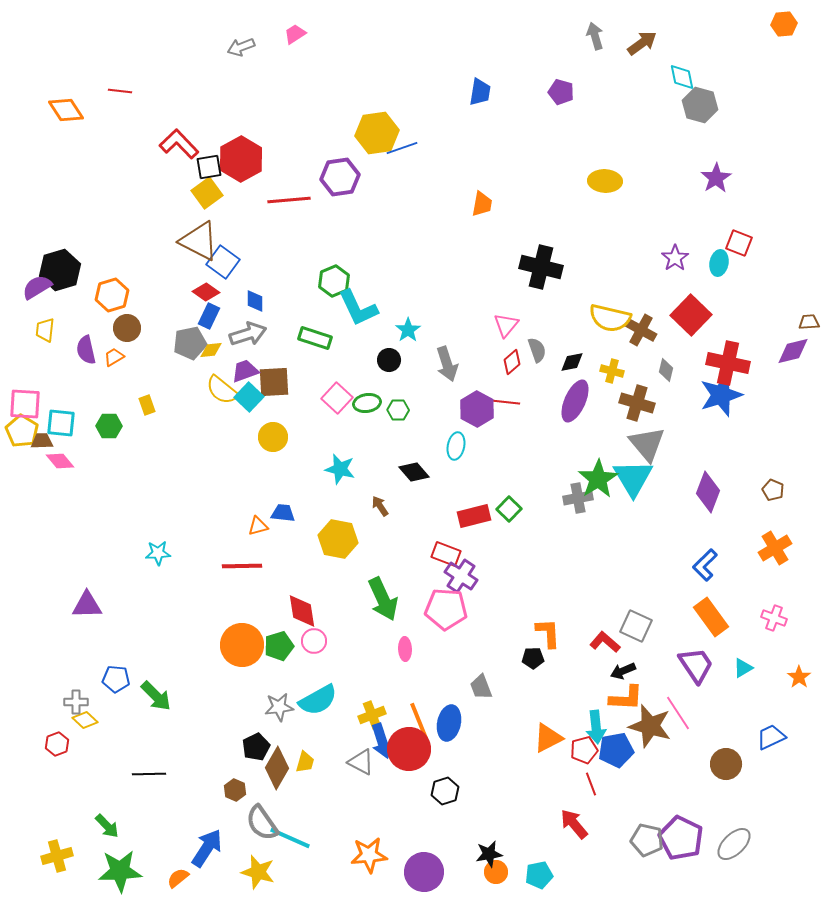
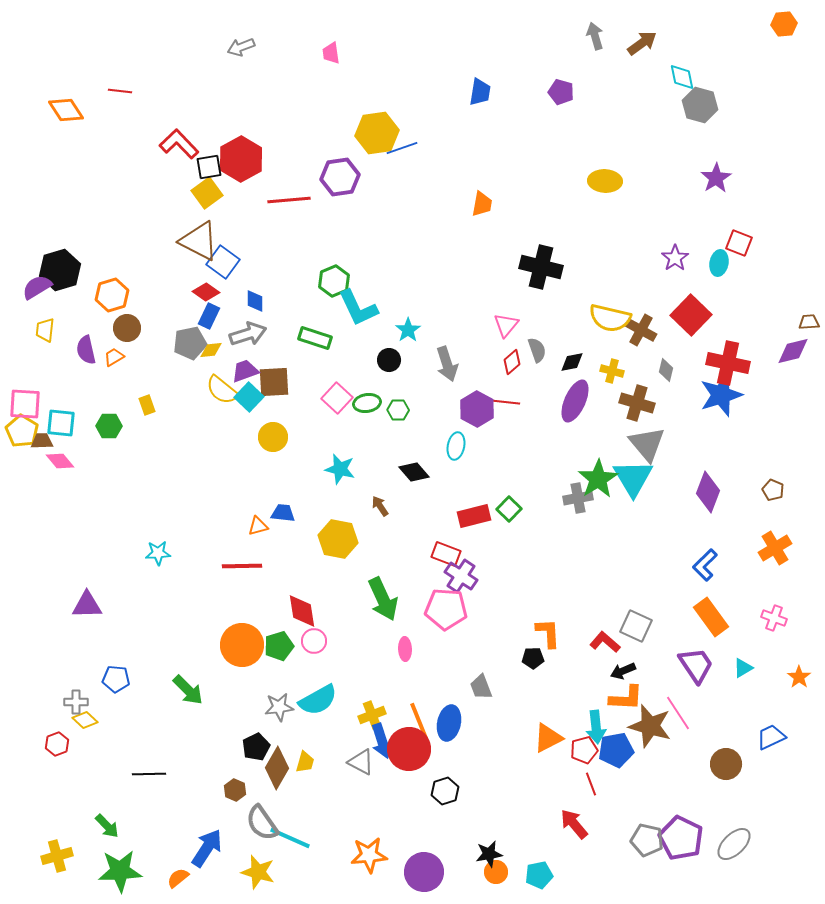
pink trapezoid at (295, 34): moved 36 px right, 19 px down; rotated 65 degrees counterclockwise
green arrow at (156, 696): moved 32 px right, 6 px up
